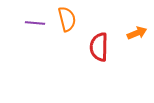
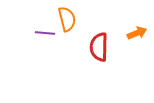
purple line: moved 10 px right, 10 px down
